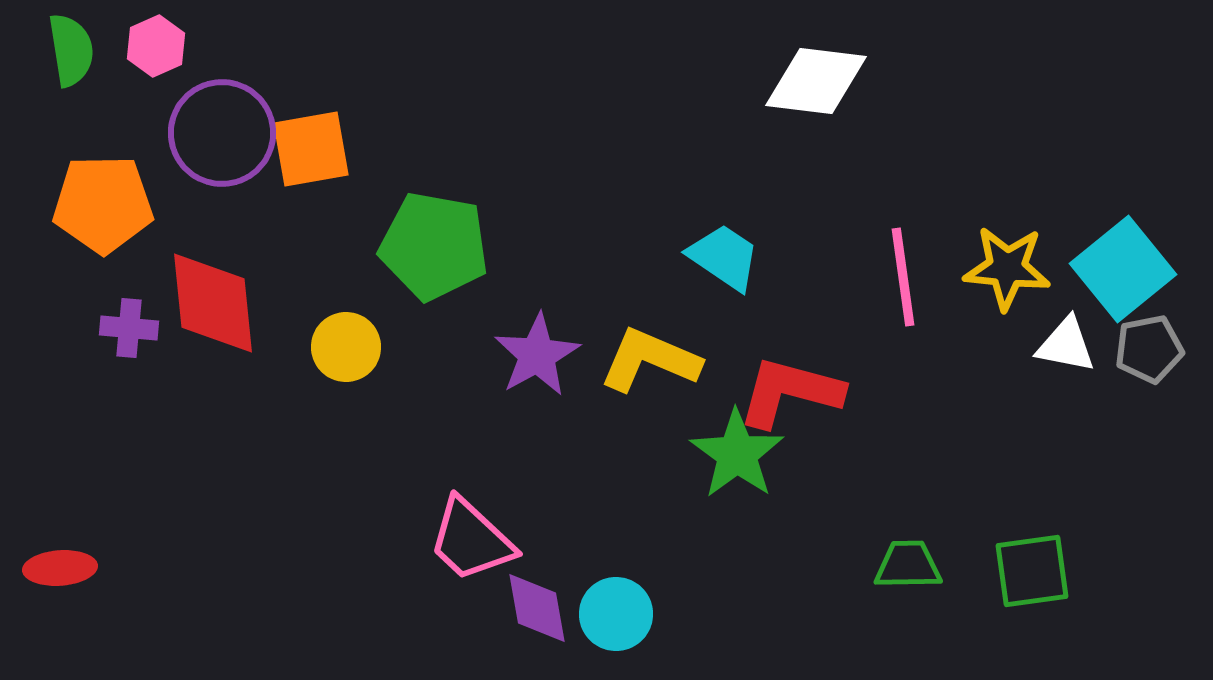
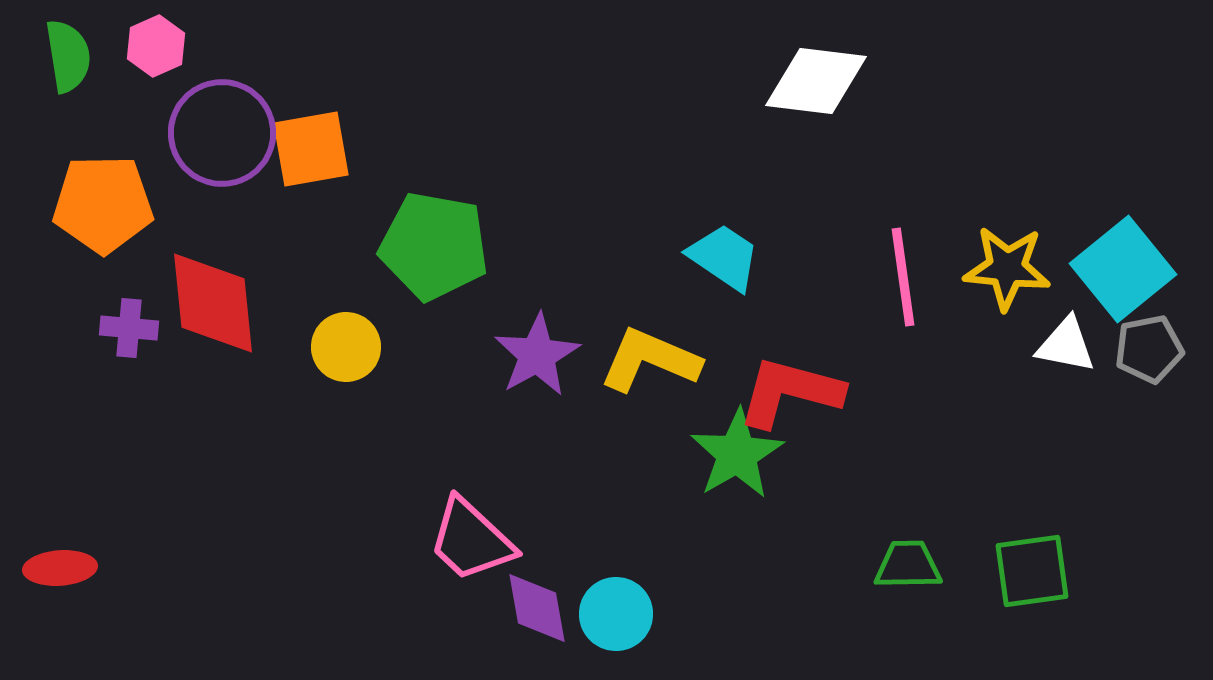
green semicircle: moved 3 px left, 6 px down
green star: rotated 6 degrees clockwise
